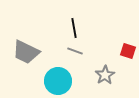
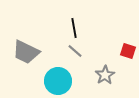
gray line: rotated 21 degrees clockwise
